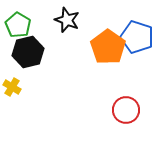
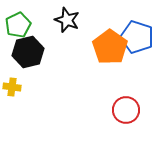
green pentagon: rotated 15 degrees clockwise
orange pentagon: moved 2 px right
yellow cross: rotated 24 degrees counterclockwise
